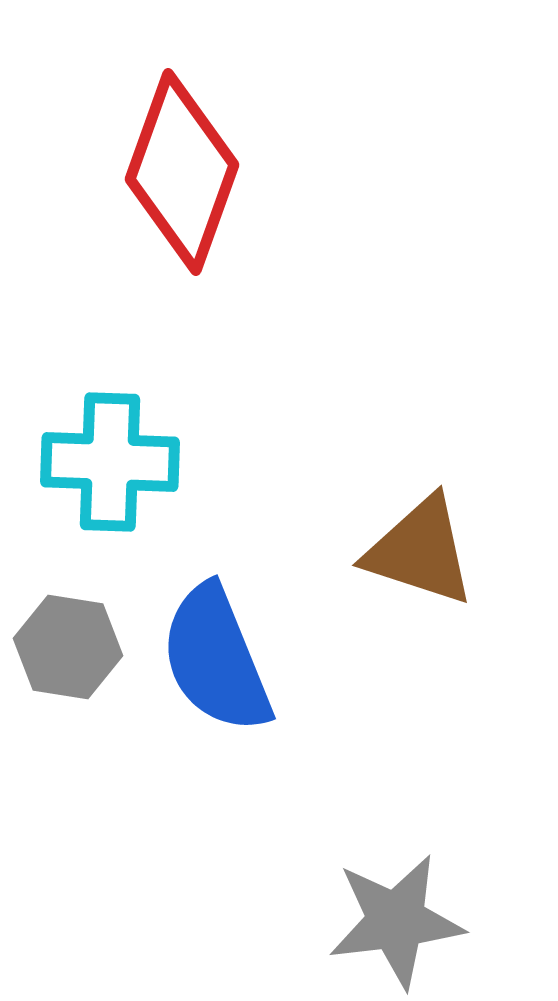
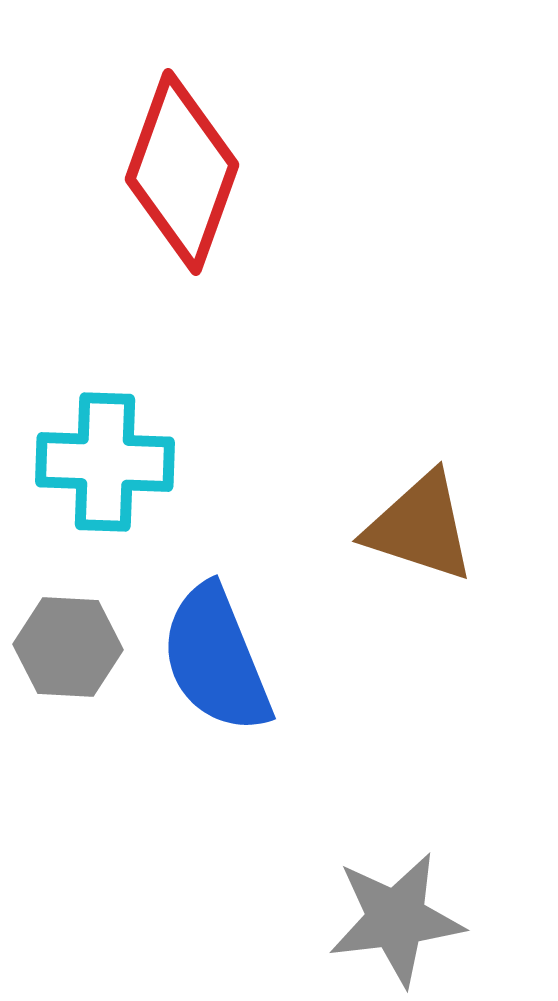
cyan cross: moved 5 px left
brown triangle: moved 24 px up
gray hexagon: rotated 6 degrees counterclockwise
gray star: moved 2 px up
